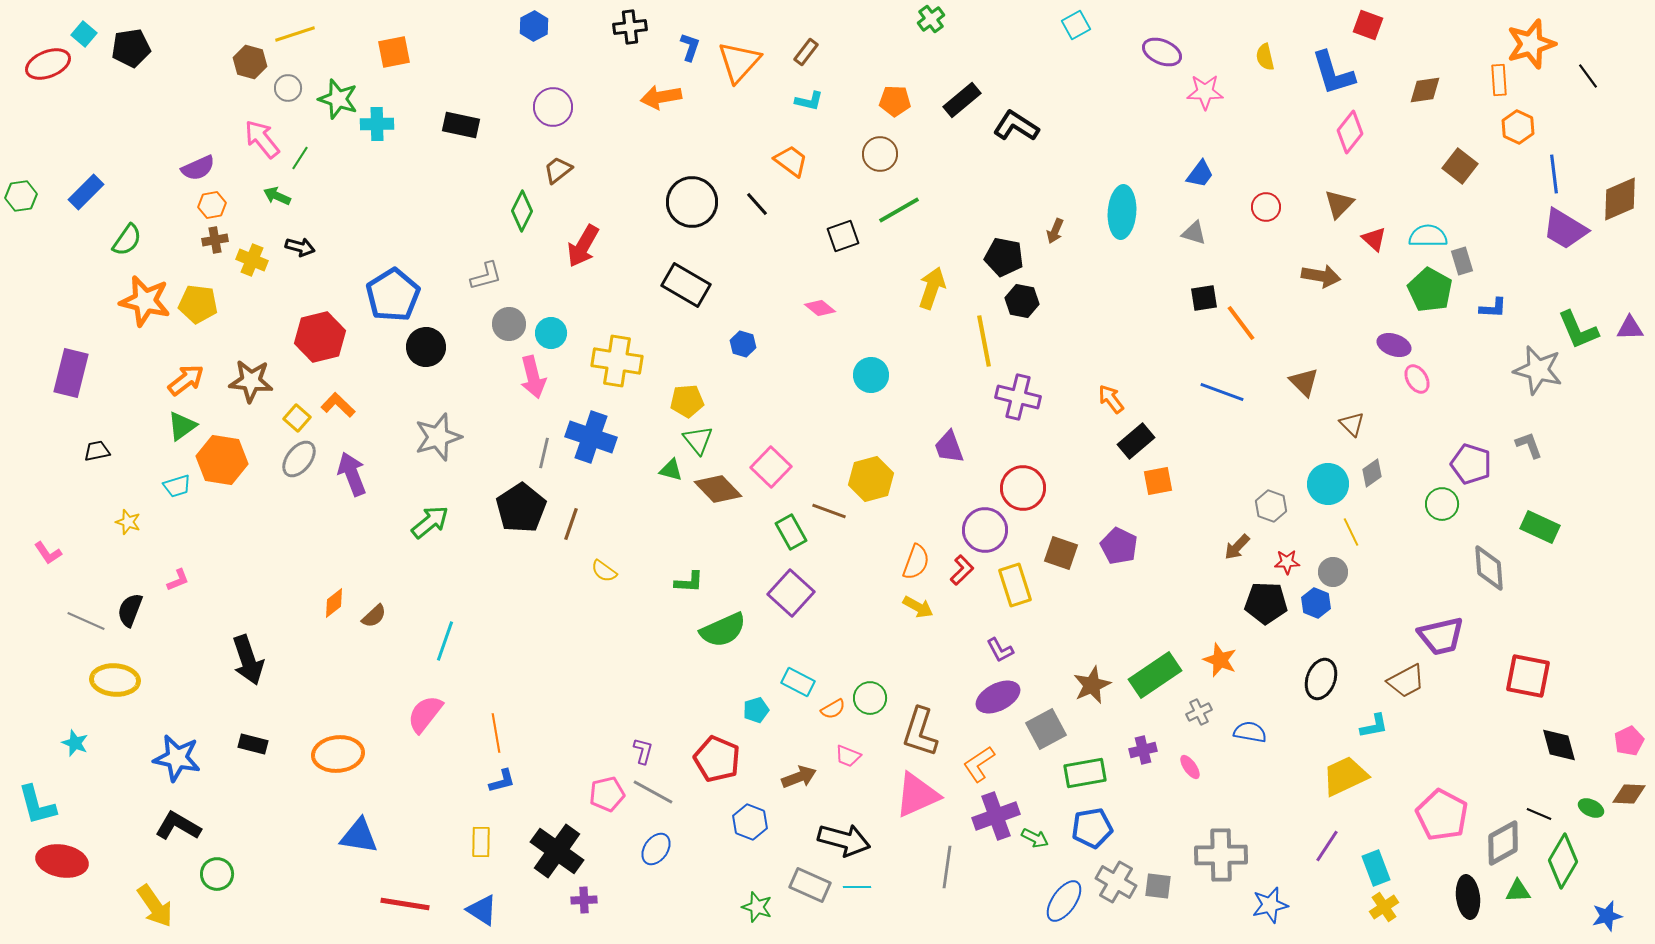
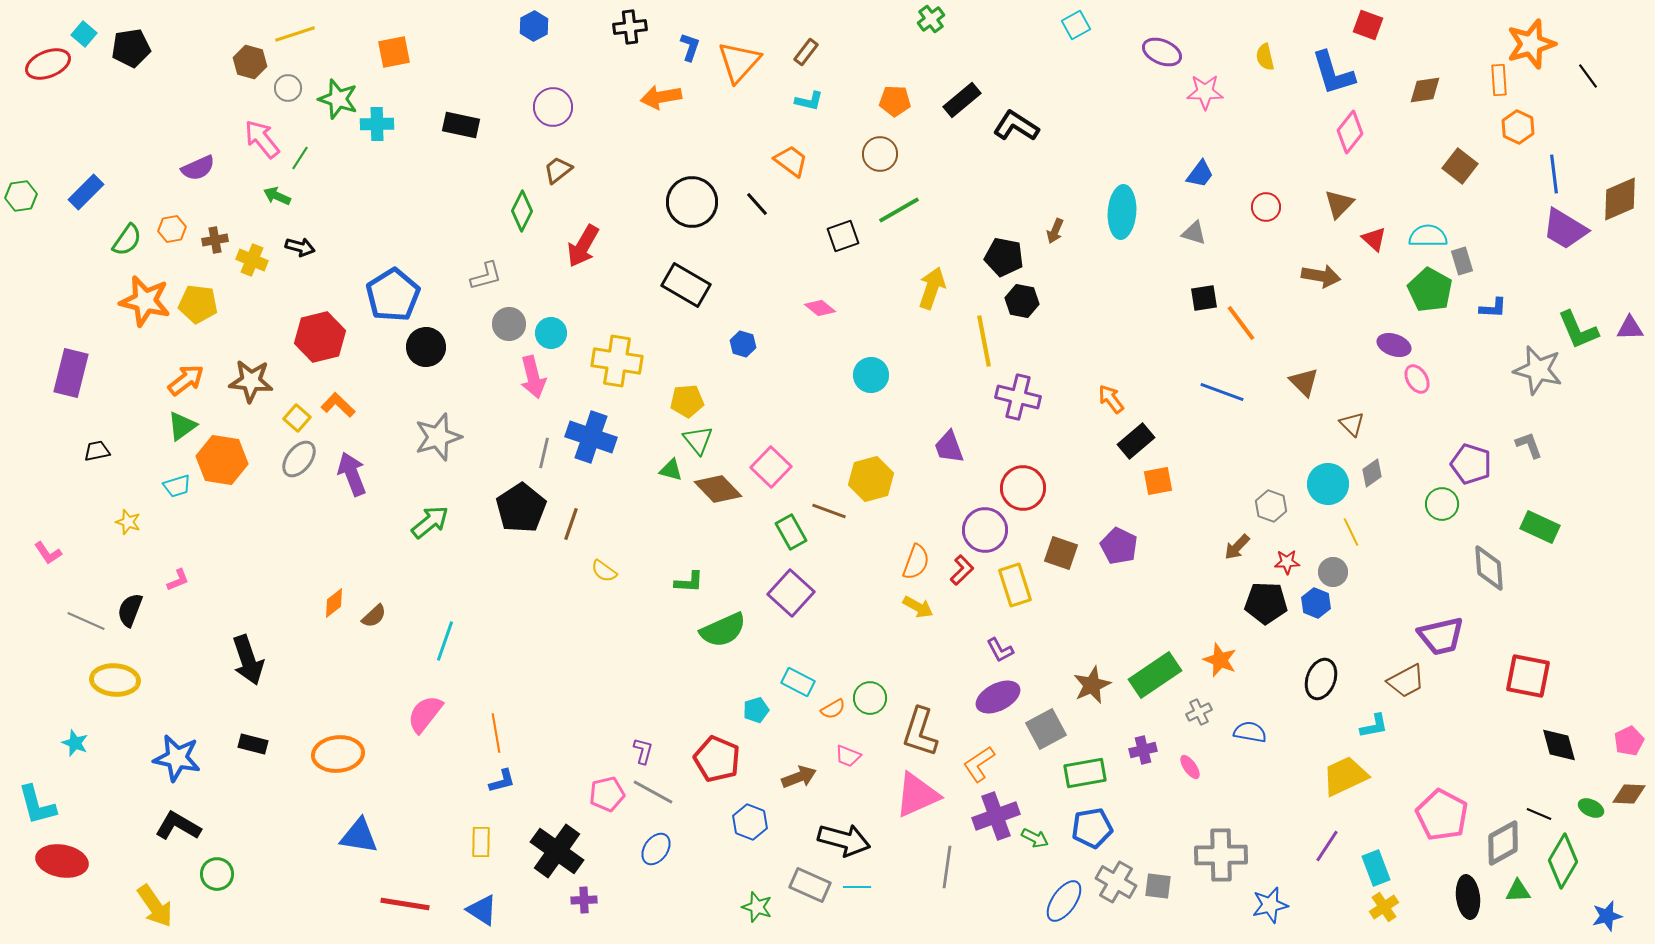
orange hexagon at (212, 205): moved 40 px left, 24 px down
